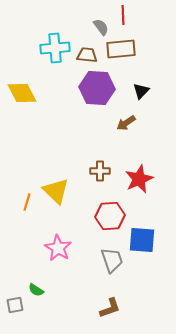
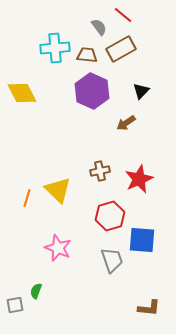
red line: rotated 48 degrees counterclockwise
gray semicircle: moved 2 px left
brown rectangle: rotated 24 degrees counterclockwise
purple hexagon: moved 5 px left, 3 px down; rotated 20 degrees clockwise
brown cross: rotated 12 degrees counterclockwise
yellow triangle: moved 2 px right, 1 px up
orange line: moved 4 px up
red hexagon: rotated 12 degrees counterclockwise
pink star: rotated 8 degrees counterclockwise
green semicircle: moved 1 px down; rotated 77 degrees clockwise
brown L-shape: moved 39 px right; rotated 25 degrees clockwise
